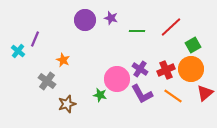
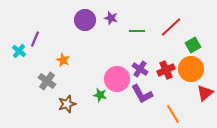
cyan cross: moved 1 px right
orange line: moved 18 px down; rotated 24 degrees clockwise
